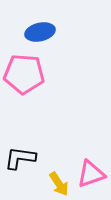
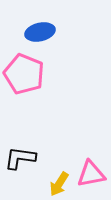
pink pentagon: rotated 18 degrees clockwise
pink triangle: rotated 8 degrees clockwise
yellow arrow: rotated 65 degrees clockwise
